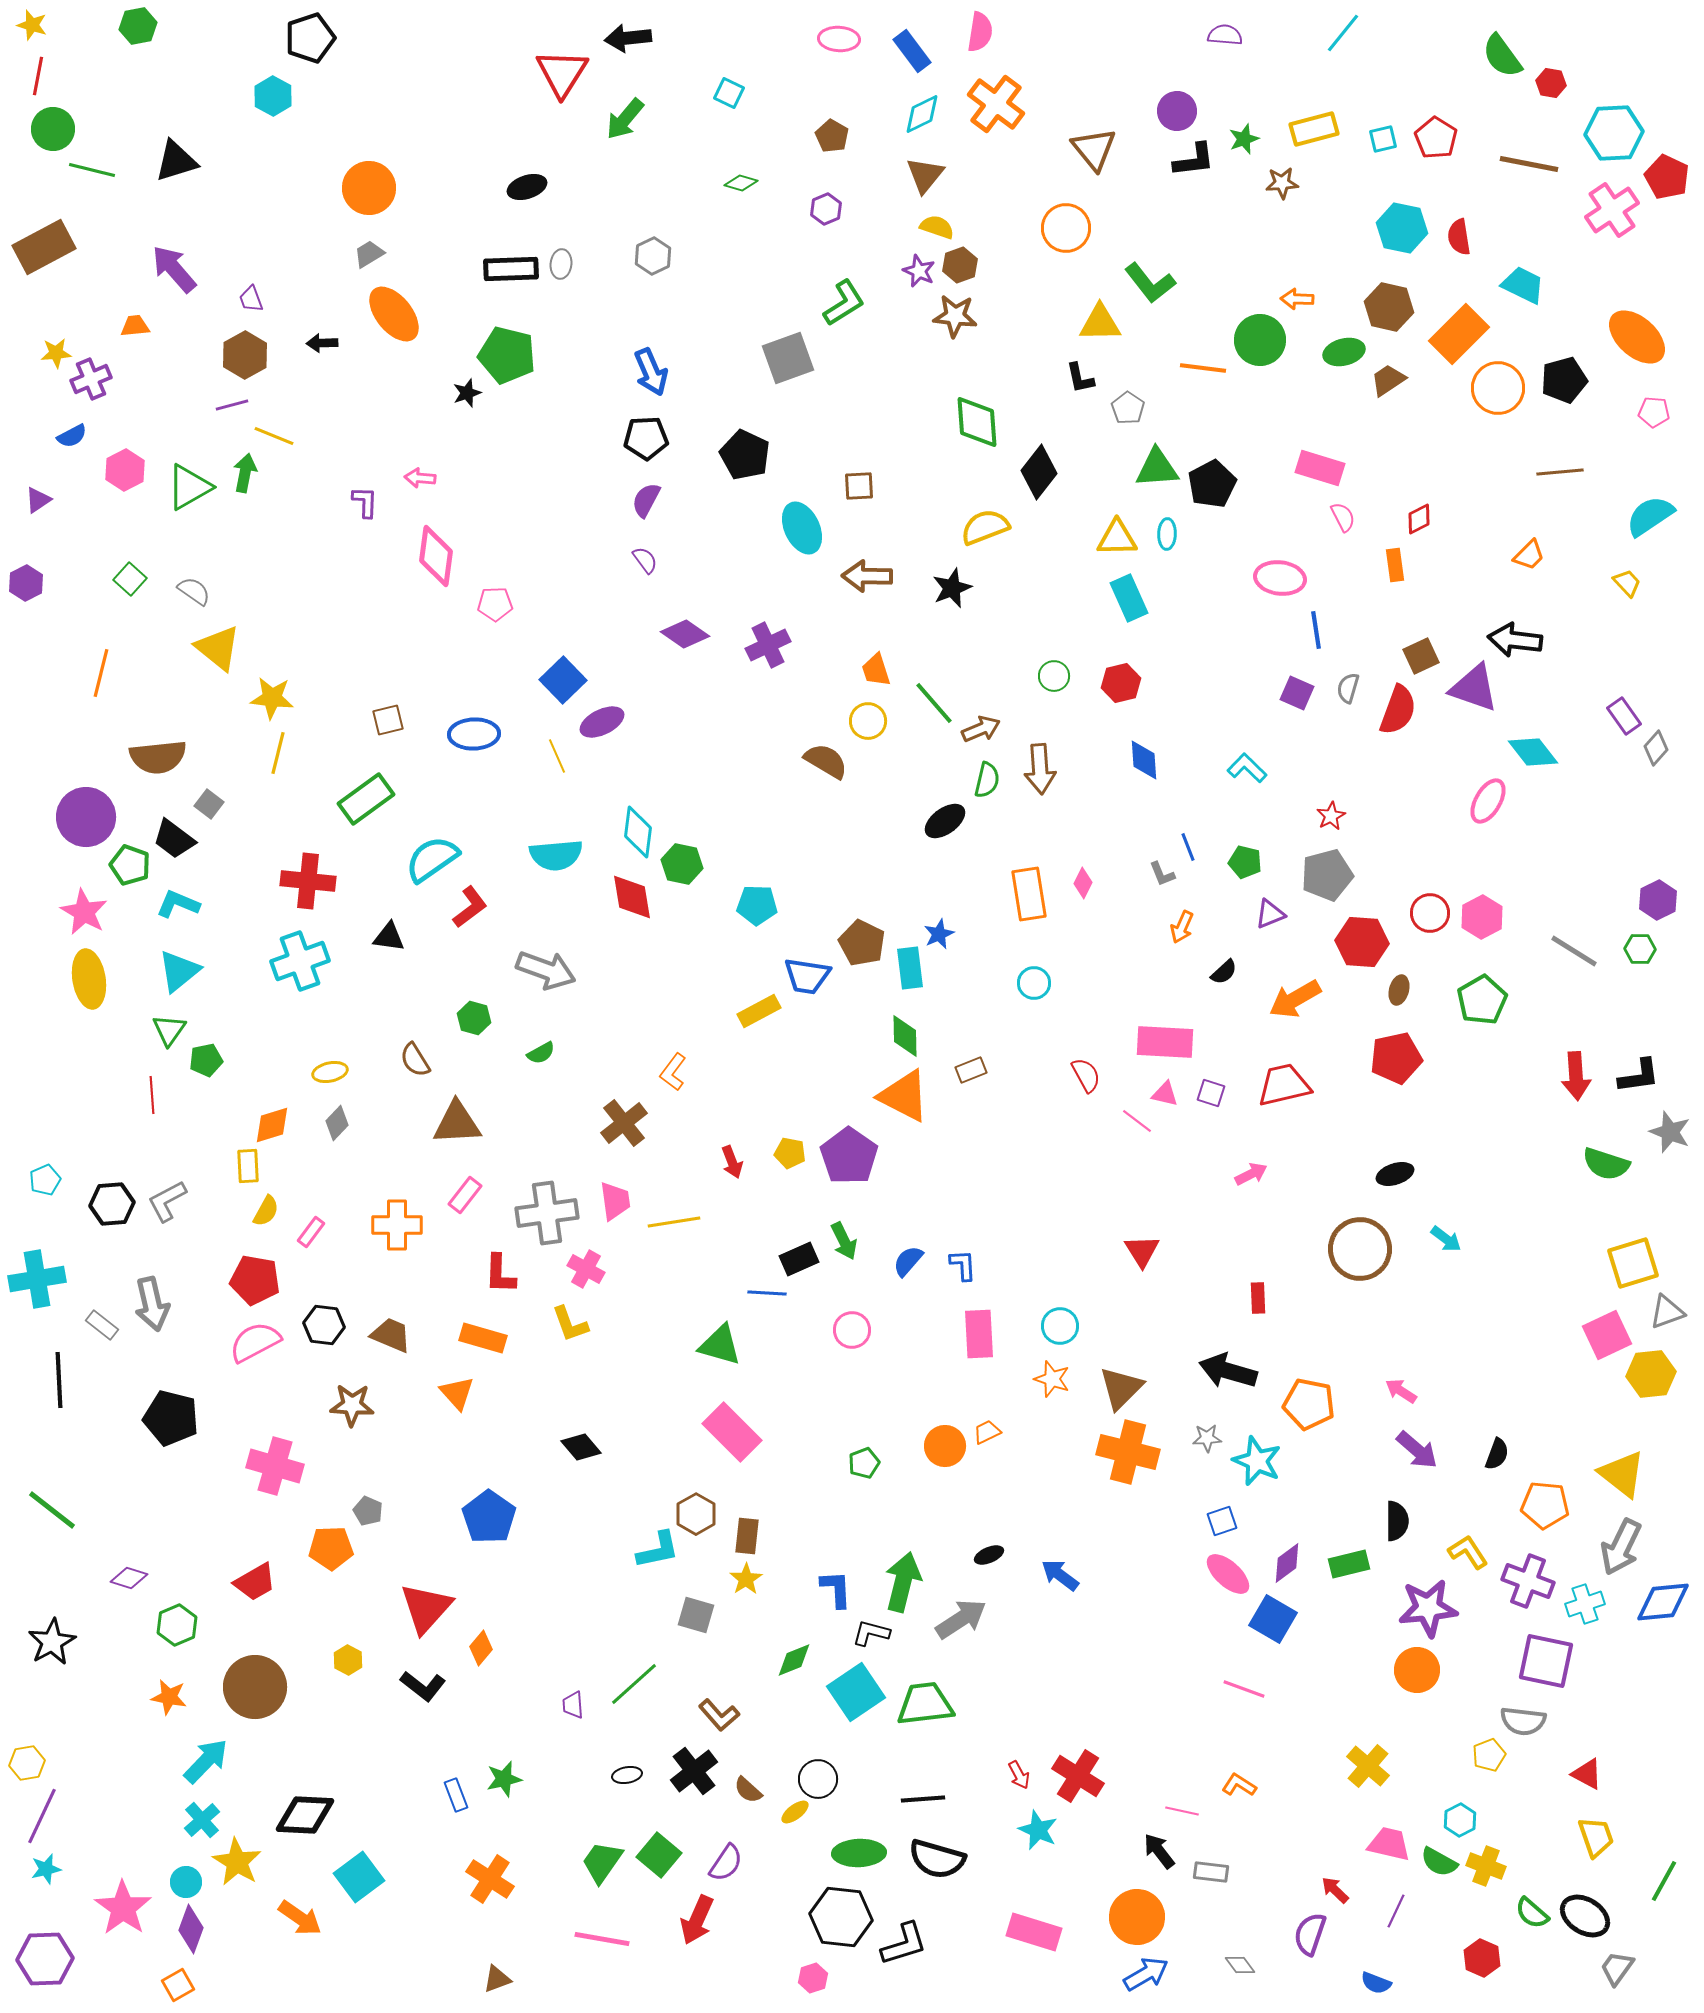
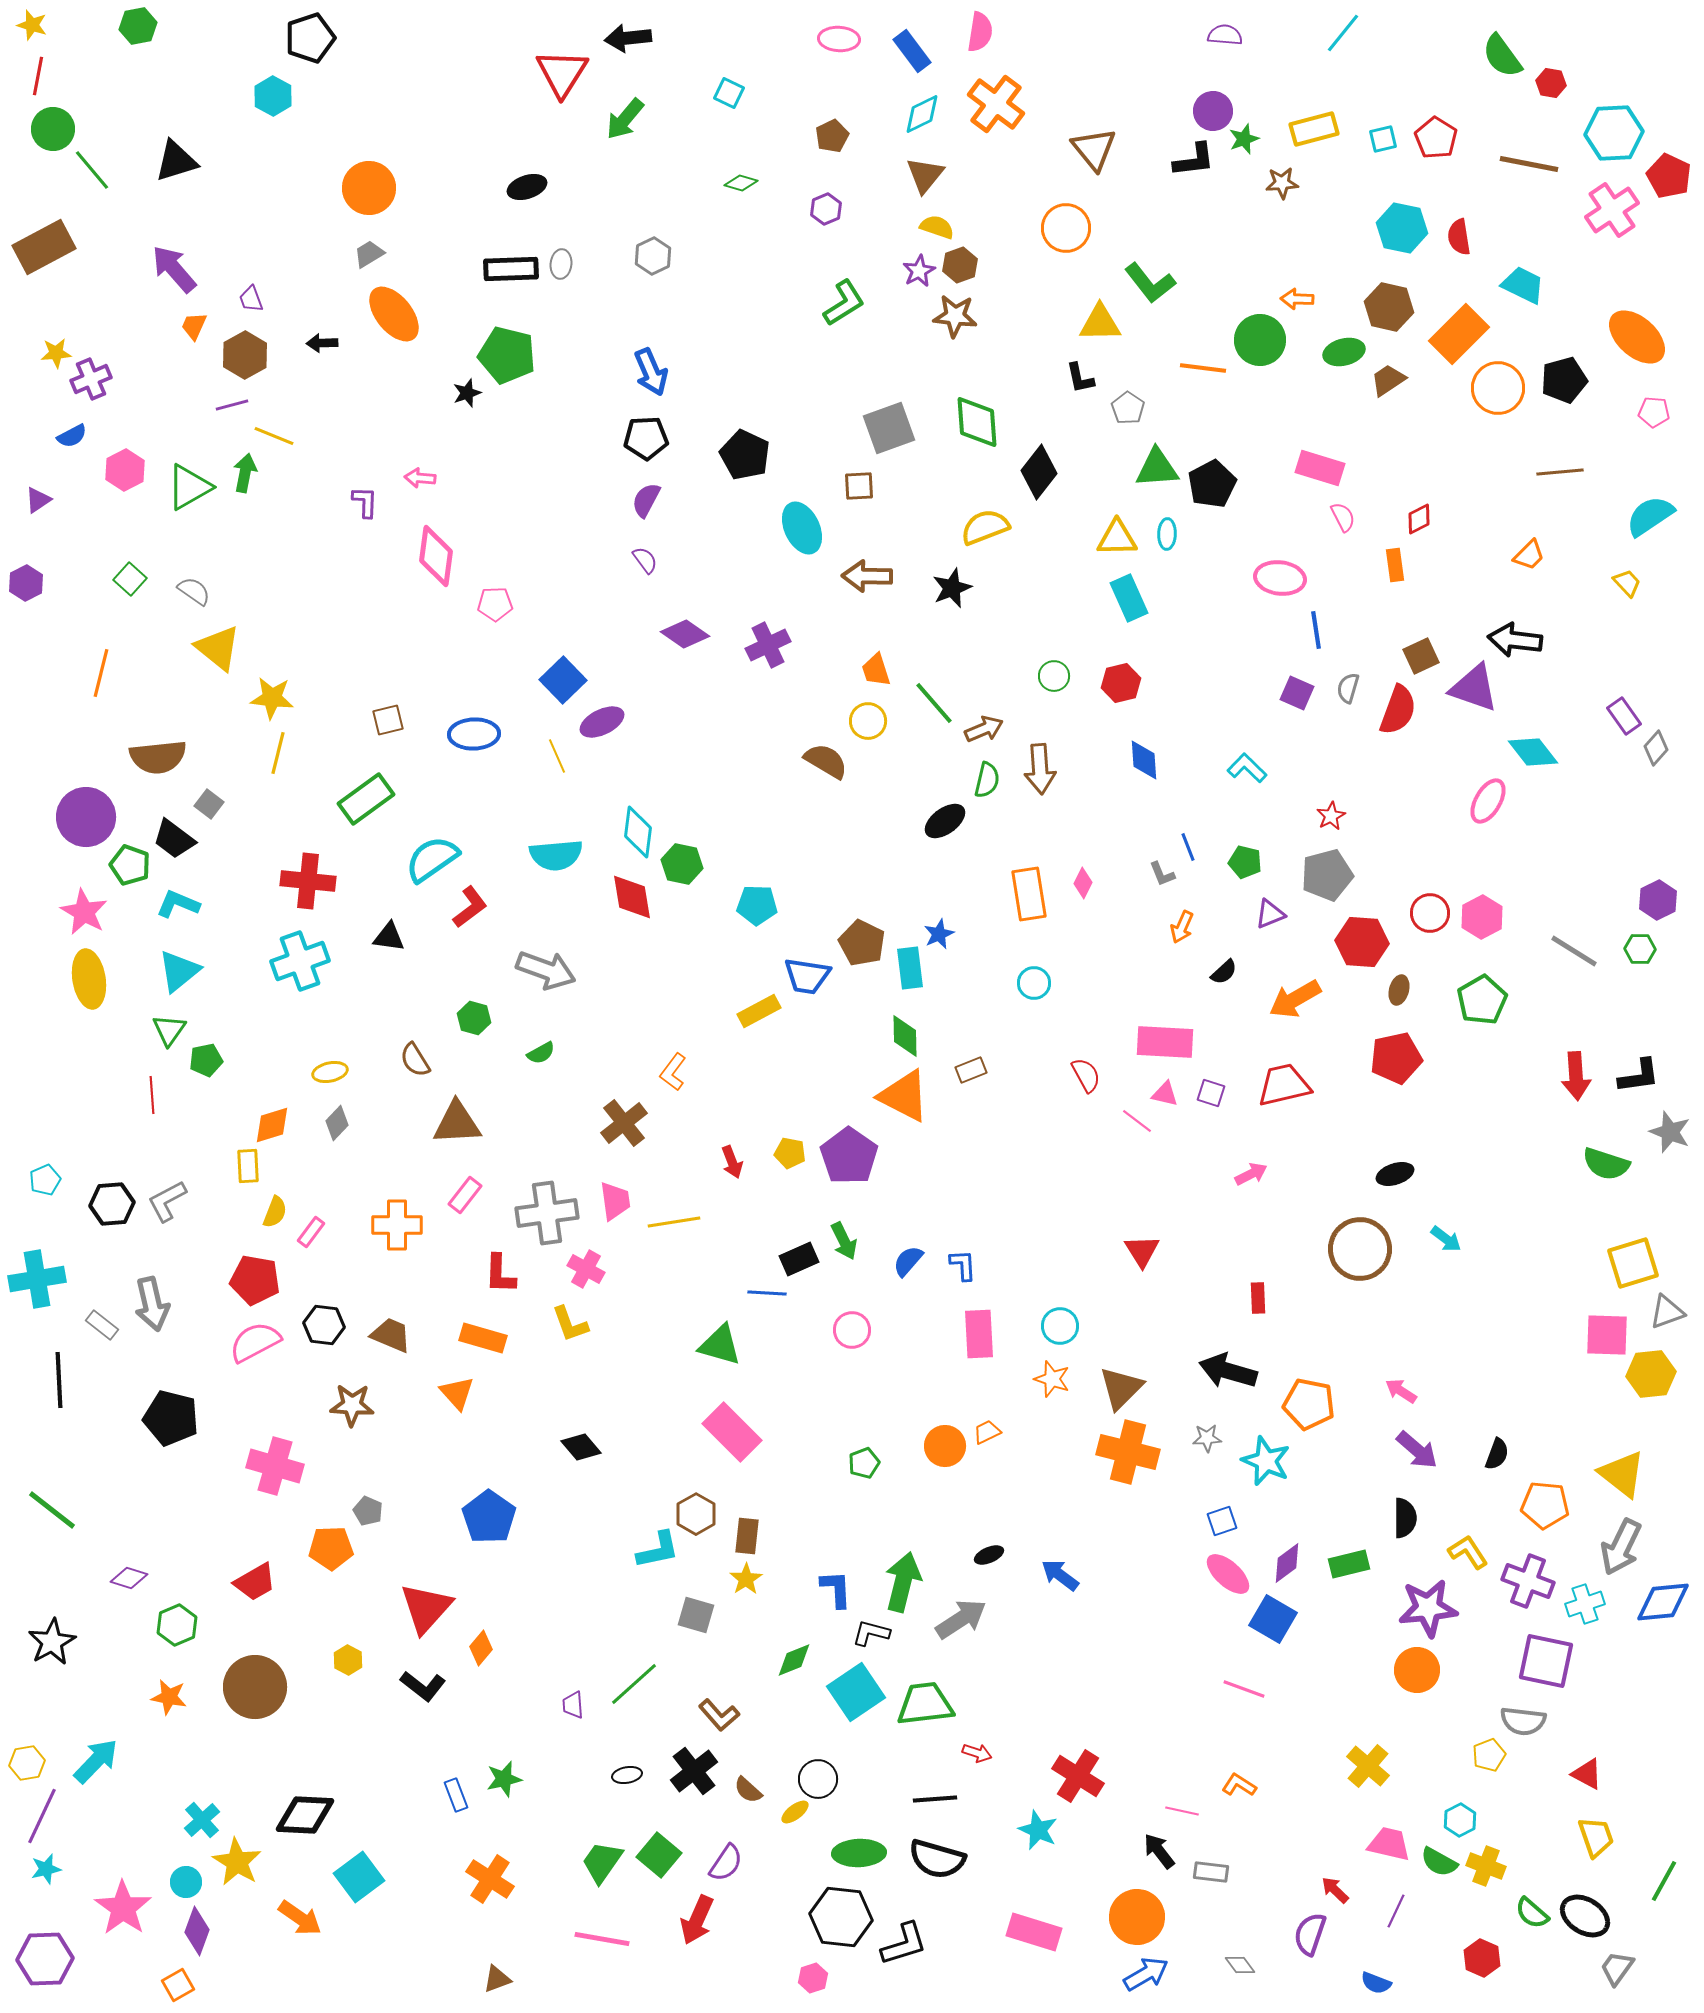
purple circle at (1177, 111): moved 36 px right
brown pentagon at (832, 136): rotated 16 degrees clockwise
green line at (92, 170): rotated 36 degrees clockwise
red pentagon at (1667, 177): moved 2 px right, 1 px up
purple star at (919, 271): rotated 20 degrees clockwise
orange trapezoid at (135, 326): moved 59 px right; rotated 60 degrees counterclockwise
gray square at (788, 358): moved 101 px right, 70 px down
brown arrow at (981, 729): moved 3 px right
yellow semicircle at (266, 1211): moved 9 px right, 1 px down; rotated 8 degrees counterclockwise
pink square at (1607, 1335): rotated 27 degrees clockwise
cyan star at (1257, 1461): moved 9 px right
black semicircle at (1397, 1521): moved 8 px right, 3 px up
cyan arrow at (206, 1761): moved 110 px left
red arrow at (1019, 1775): moved 42 px left, 22 px up; rotated 44 degrees counterclockwise
black line at (923, 1799): moved 12 px right
purple diamond at (191, 1929): moved 6 px right, 2 px down
